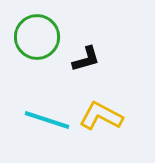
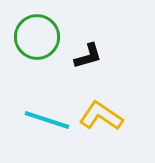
black L-shape: moved 2 px right, 3 px up
yellow L-shape: rotated 6 degrees clockwise
